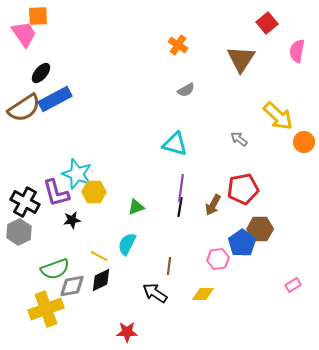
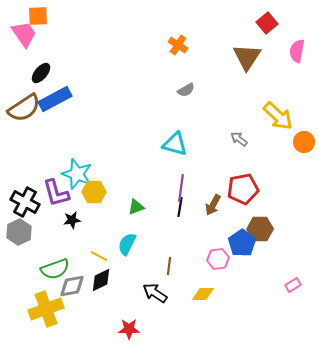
brown triangle: moved 6 px right, 2 px up
red star: moved 2 px right, 3 px up
